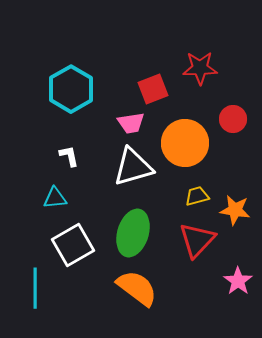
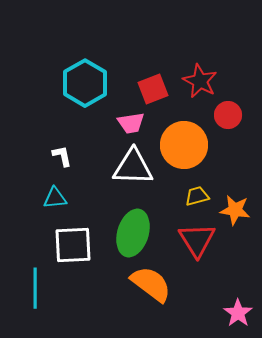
red star: moved 13 px down; rotated 28 degrees clockwise
cyan hexagon: moved 14 px right, 6 px up
red circle: moved 5 px left, 4 px up
orange circle: moved 1 px left, 2 px down
white L-shape: moved 7 px left
white triangle: rotated 18 degrees clockwise
red triangle: rotated 15 degrees counterclockwise
white square: rotated 27 degrees clockwise
pink star: moved 32 px down
orange semicircle: moved 14 px right, 4 px up
